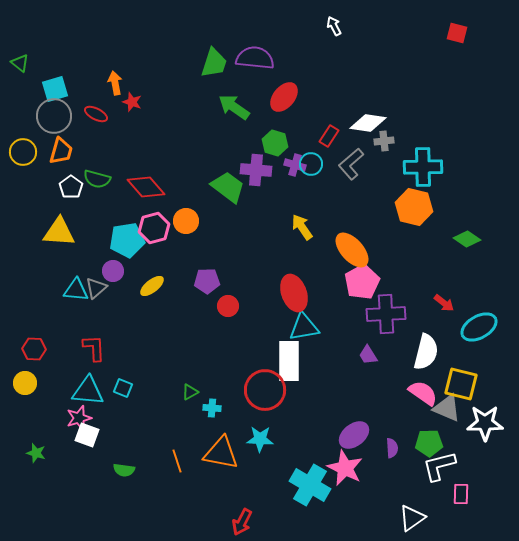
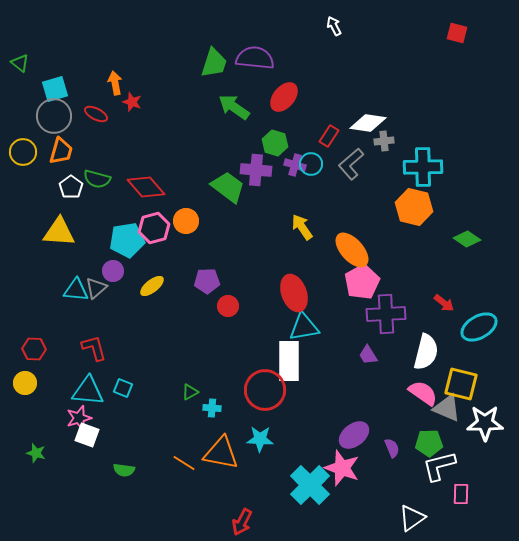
red L-shape at (94, 348): rotated 12 degrees counterclockwise
purple semicircle at (392, 448): rotated 18 degrees counterclockwise
orange line at (177, 461): moved 7 px right, 2 px down; rotated 40 degrees counterclockwise
pink star at (345, 468): moved 3 px left; rotated 6 degrees counterclockwise
cyan cross at (310, 485): rotated 15 degrees clockwise
